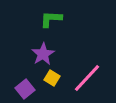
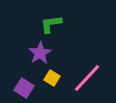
green L-shape: moved 5 px down; rotated 10 degrees counterclockwise
purple star: moved 3 px left, 1 px up
purple square: moved 1 px left, 1 px up; rotated 18 degrees counterclockwise
